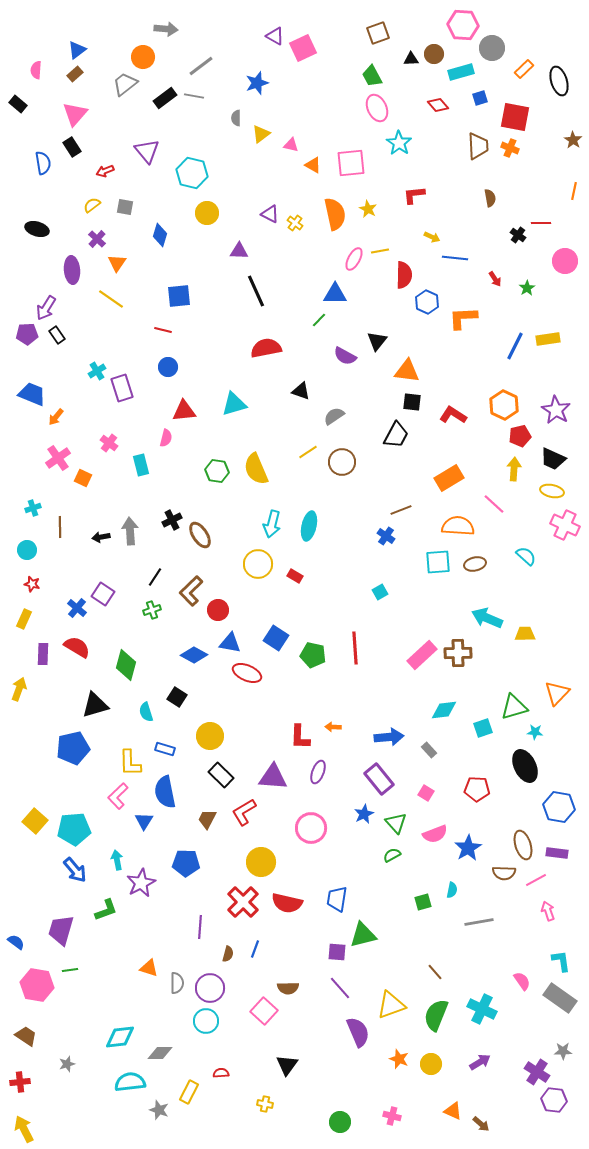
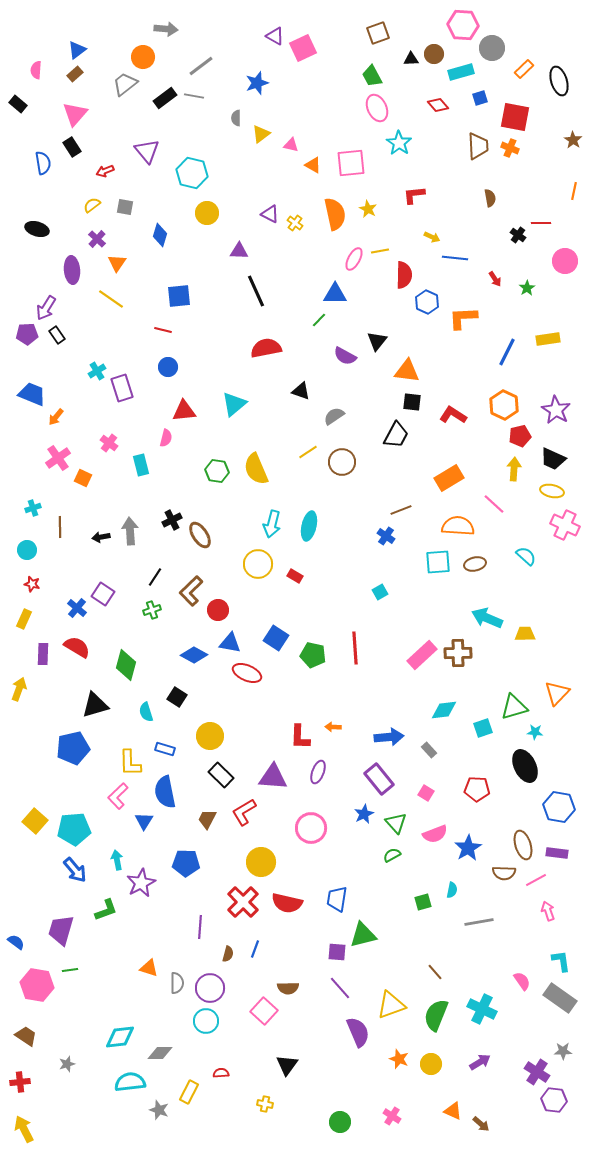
blue line at (515, 346): moved 8 px left, 6 px down
cyan triangle at (234, 404): rotated 24 degrees counterclockwise
pink cross at (392, 1116): rotated 18 degrees clockwise
